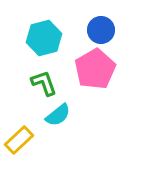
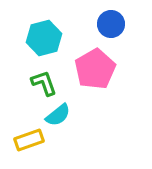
blue circle: moved 10 px right, 6 px up
yellow rectangle: moved 10 px right; rotated 24 degrees clockwise
